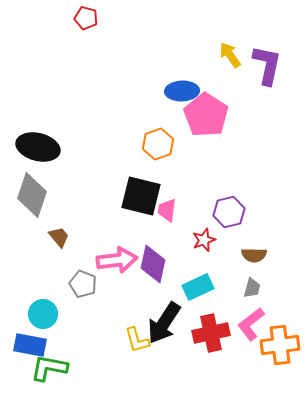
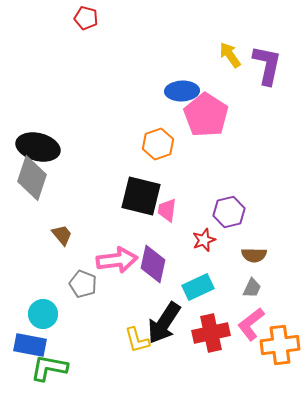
gray diamond: moved 17 px up
brown trapezoid: moved 3 px right, 2 px up
gray trapezoid: rotated 10 degrees clockwise
